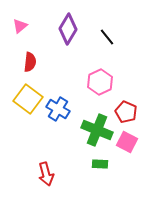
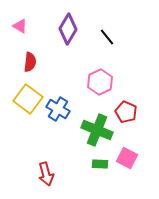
pink triangle: rotated 49 degrees counterclockwise
pink square: moved 16 px down
